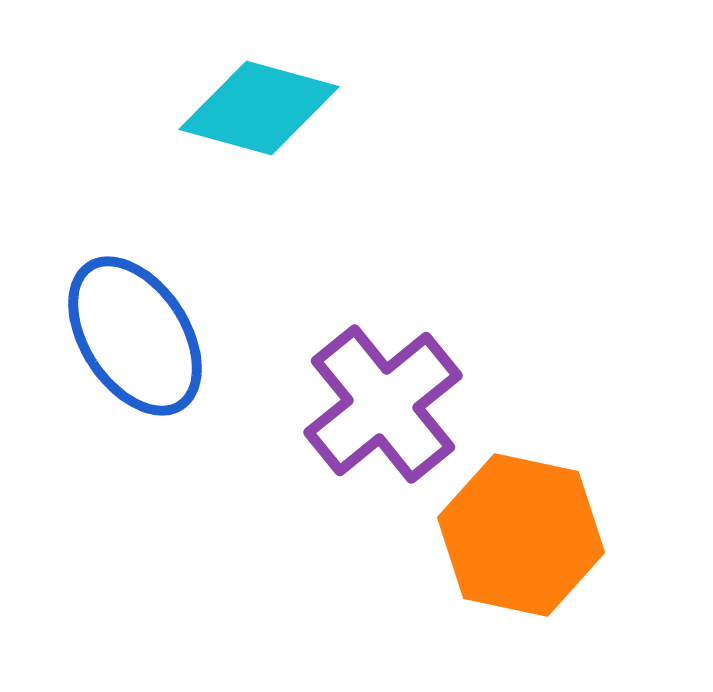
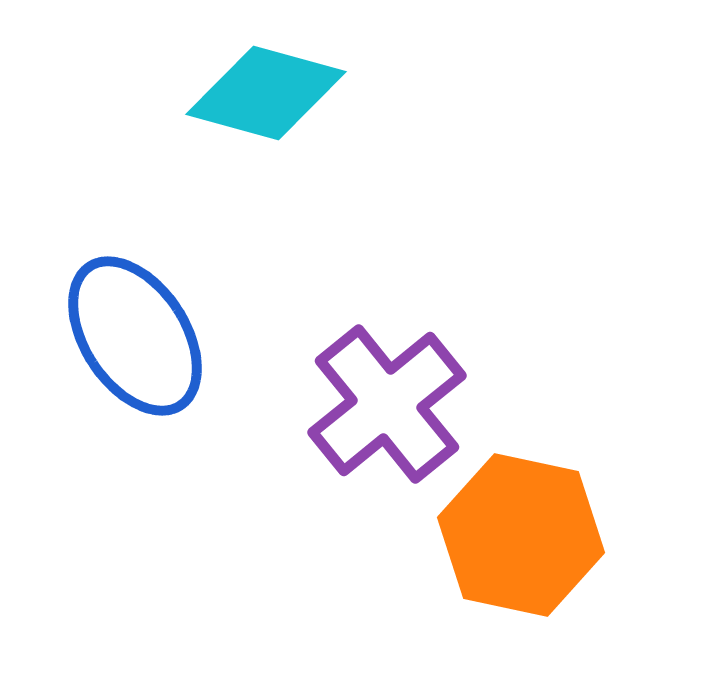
cyan diamond: moved 7 px right, 15 px up
purple cross: moved 4 px right
